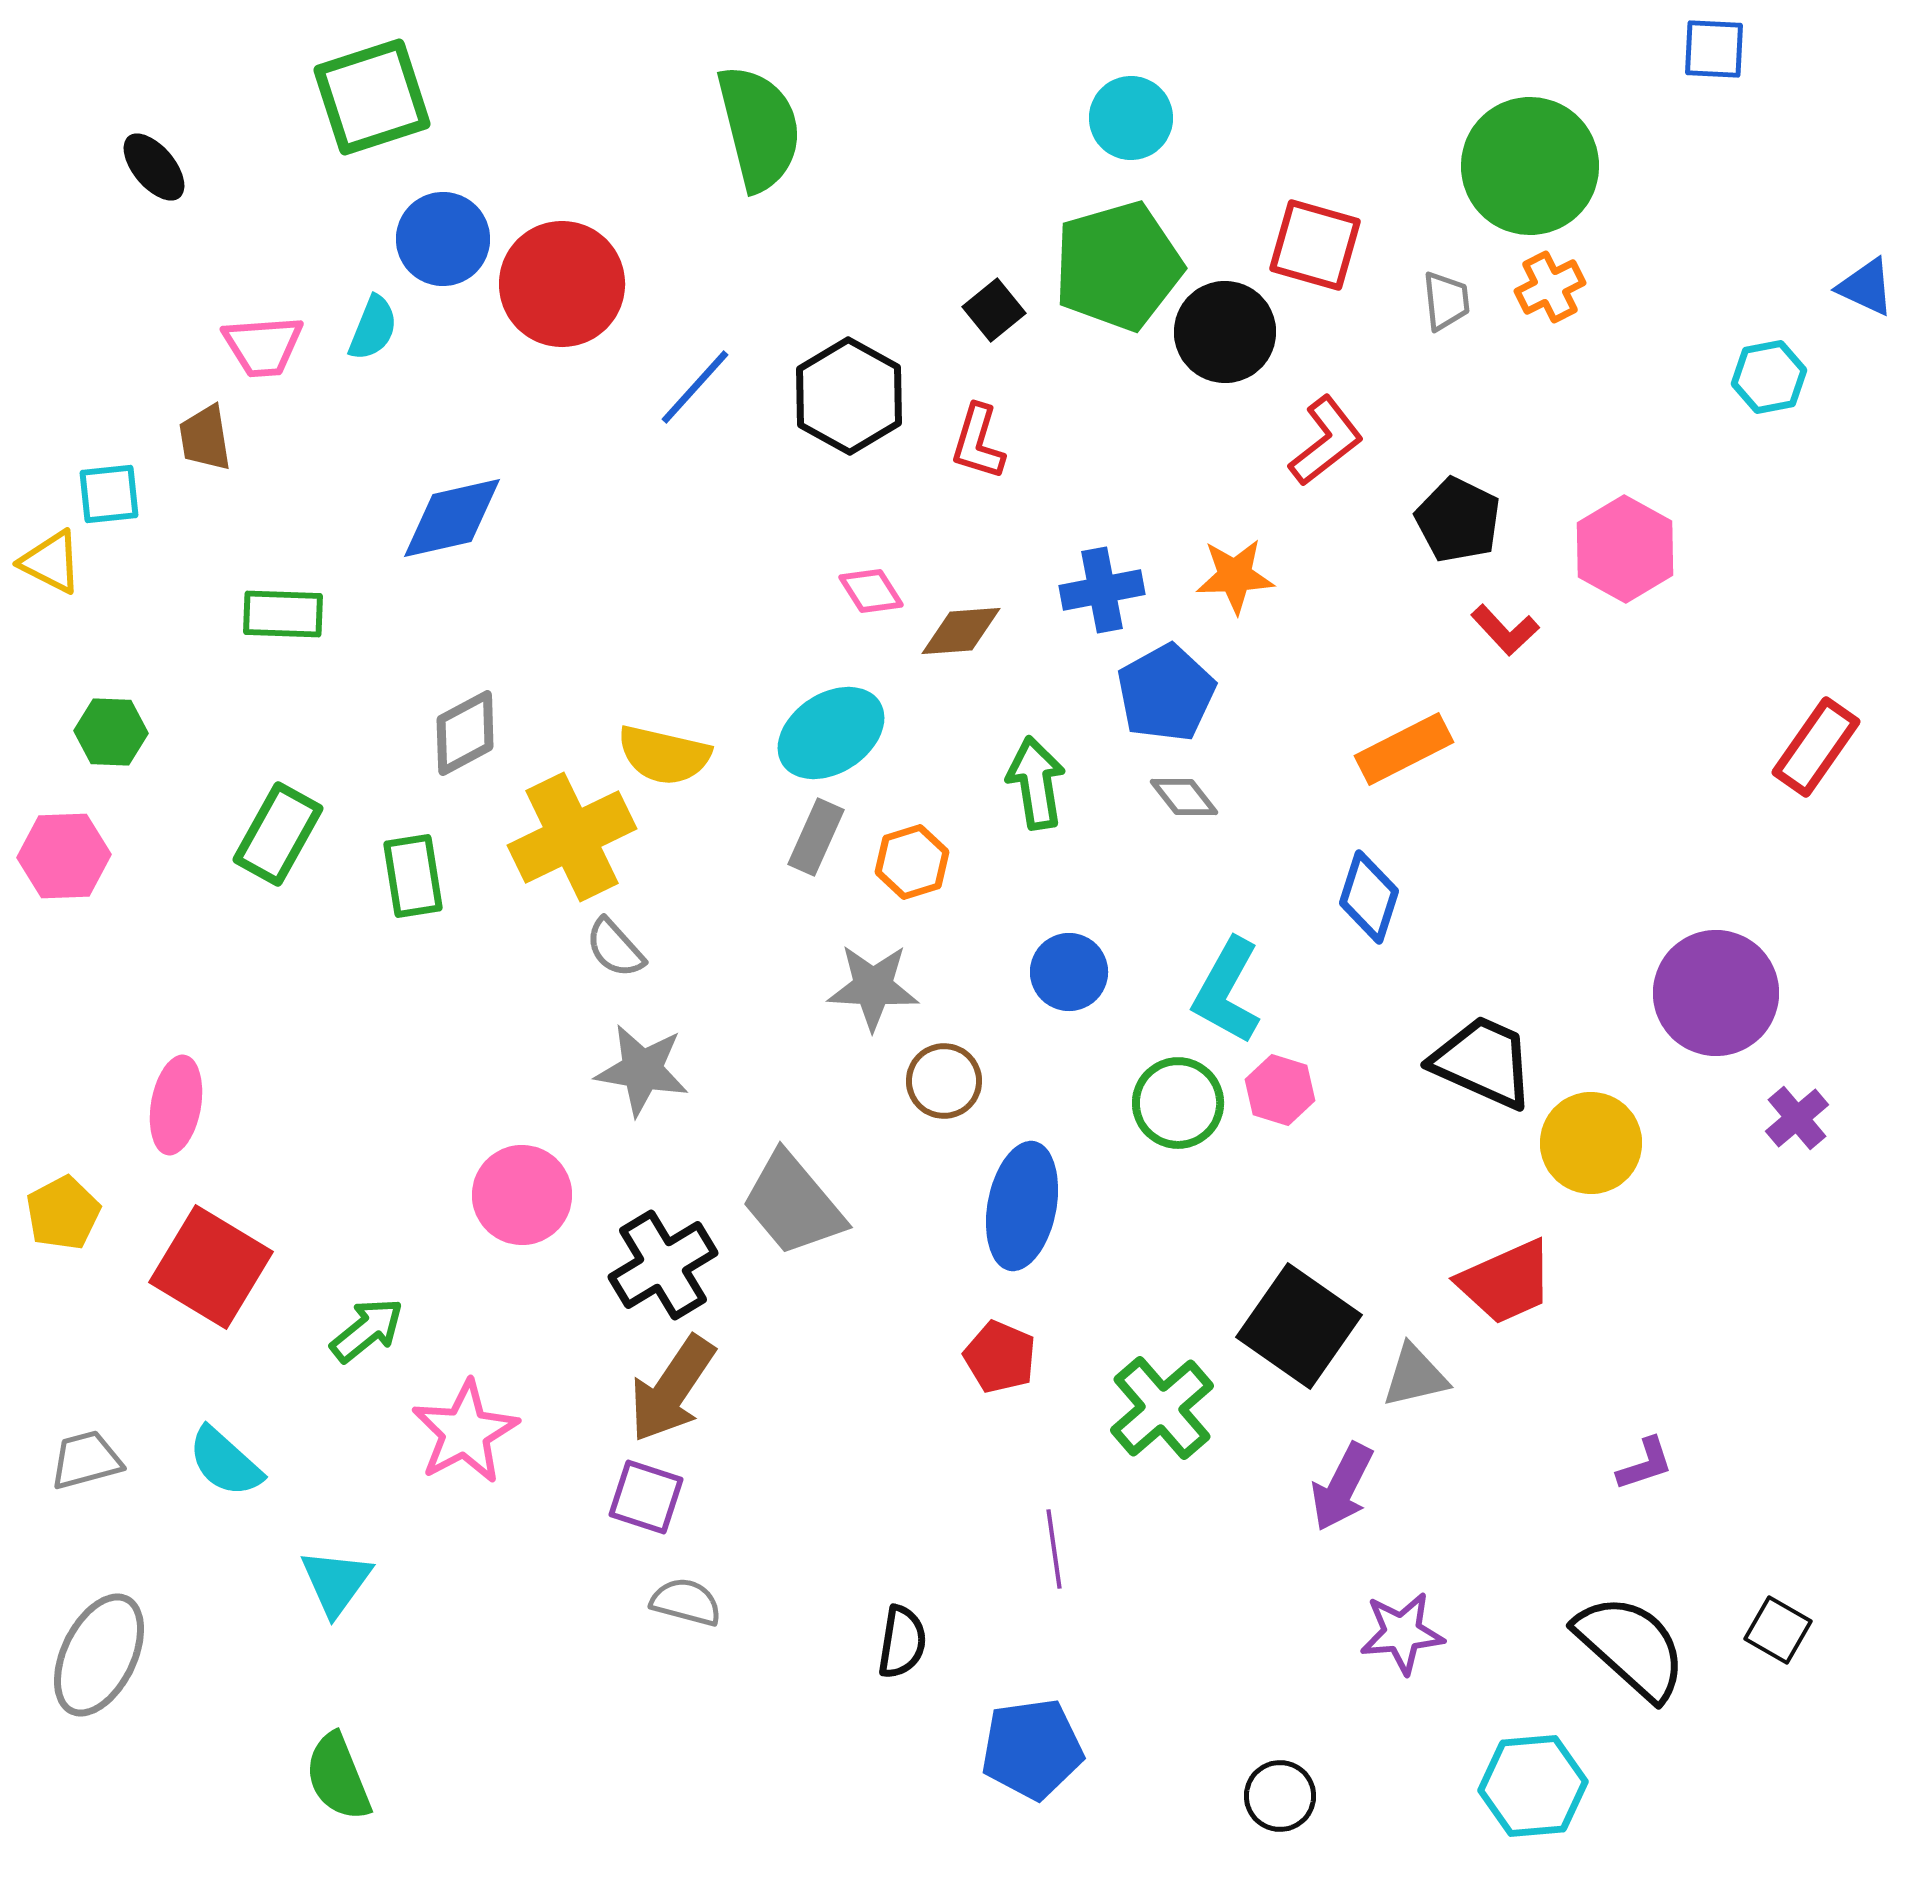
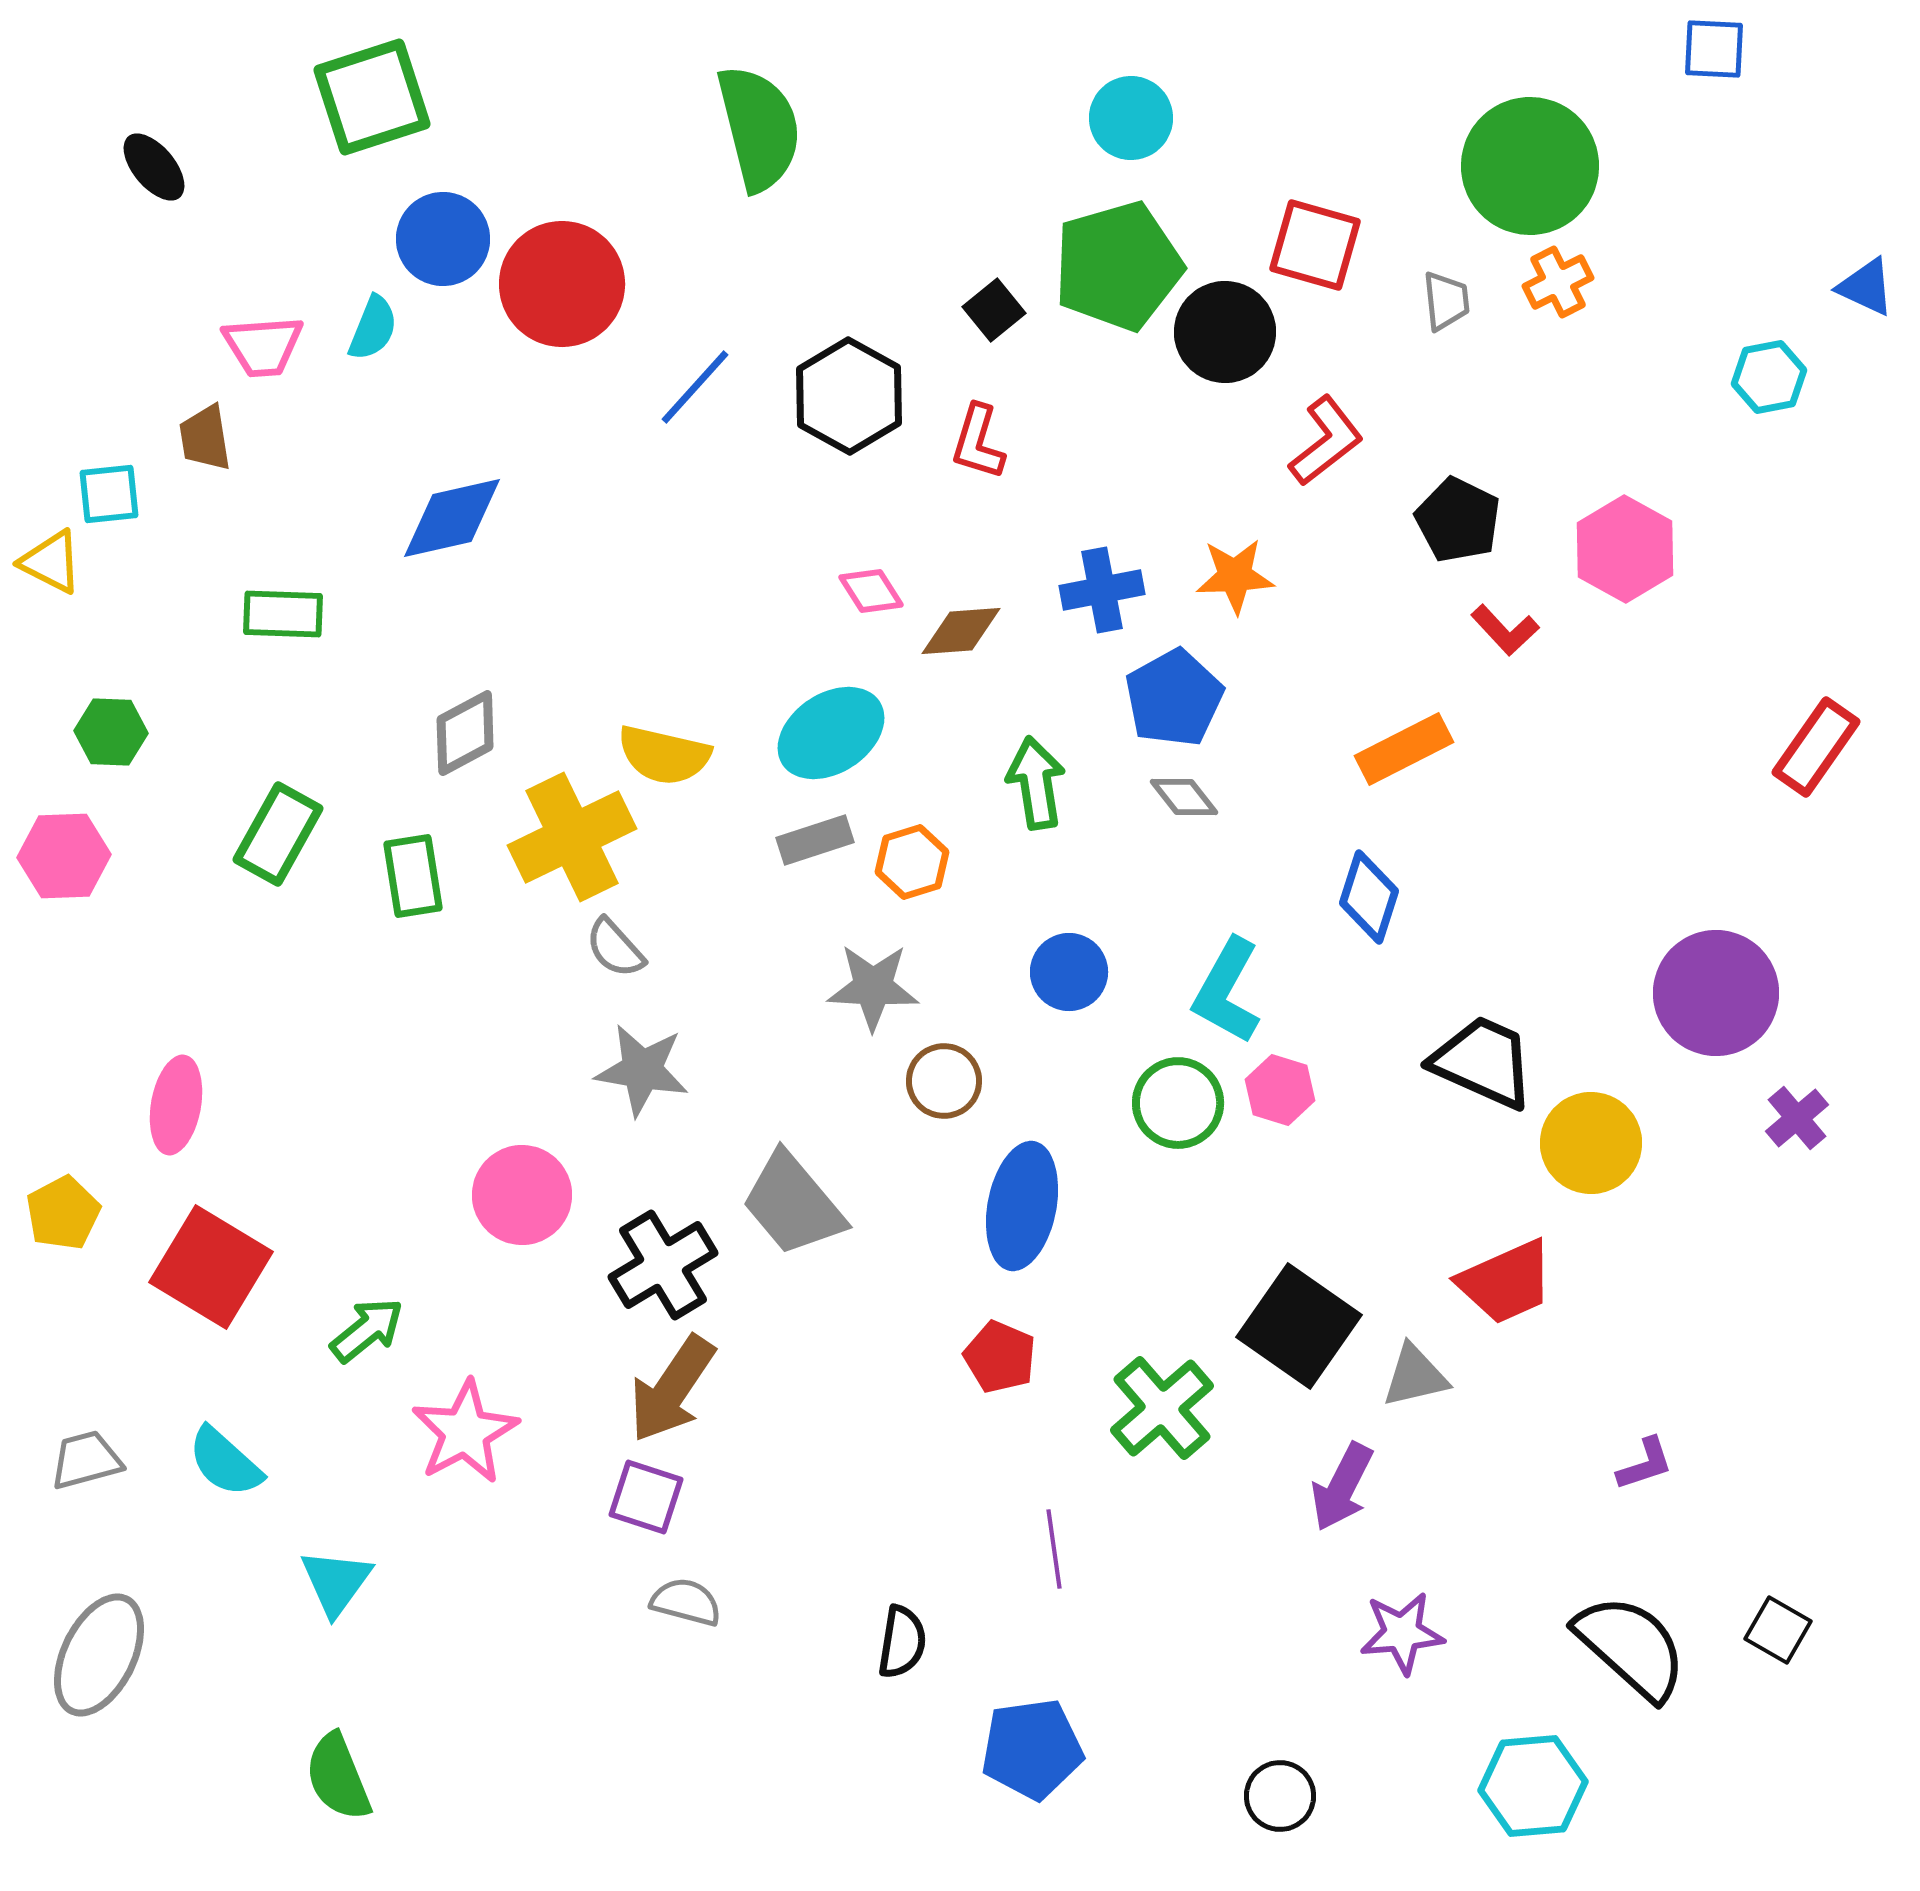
orange cross at (1550, 287): moved 8 px right, 5 px up
blue pentagon at (1166, 693): moved 8 px right, 5 px down
gray rectangle at (816, 837): moved 1 px left, 3 px down; rotated 48 degrees clockwise
